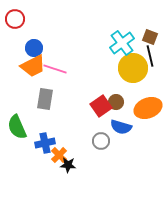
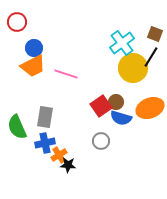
red circle: moved 2 px right, 3 px down
brown square: moved 5 px right, 3 px up
black line: moved 1 px right, 1 px down; rotated 45 degrees clockwise
pink line: moved 11 px right, 5 px down
gray rectangle: moved 18 px down
orange ellipse: moved 2 px right
blue semicircle: moved 9 px up
orange cross: rotated 14 degrees clockwise
